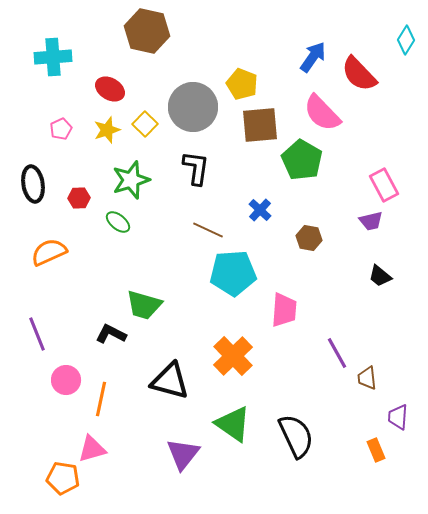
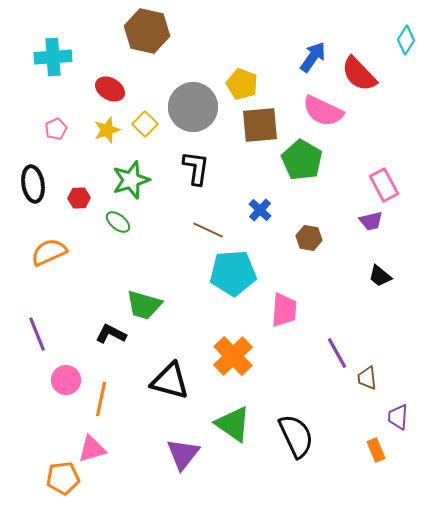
pink semicircle at (322, 113): moved 1 px right, 2 px up; rotated 21 degrees counterclockwise
pink pentagon at (61, 129): moved 5 px left
orange pentagon at (63, 478): rotated 16 degrees counterclockwise
